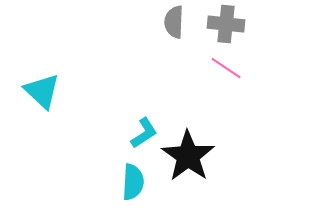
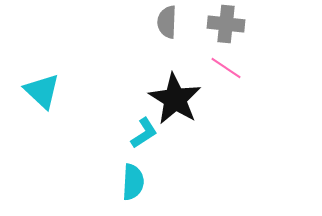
gray semicircle: moved 7 px left
black star: moved 13 px left, 57 px up; rotated 4 degrees counterclockwise
